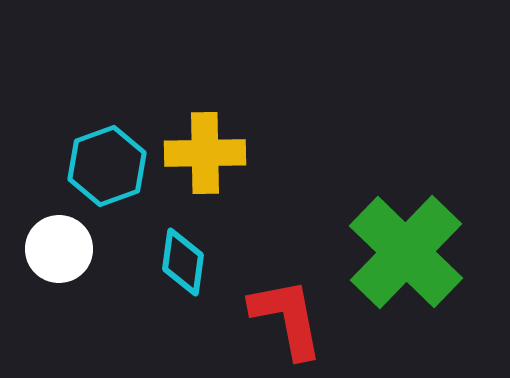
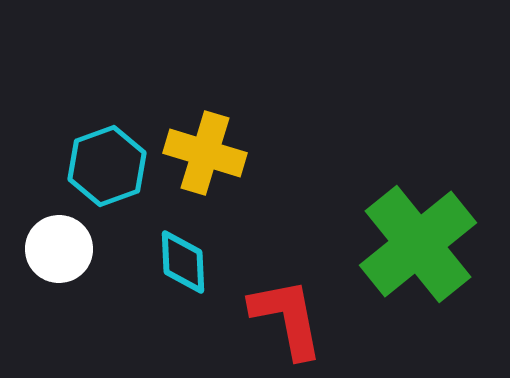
yellow cross: rotated 18 degrees clockwise
green cross: moved 12 px right, 8 px up; rotated 7 degrees clockwise
cyan diamond: rotated 10 degrees counterclockwise
